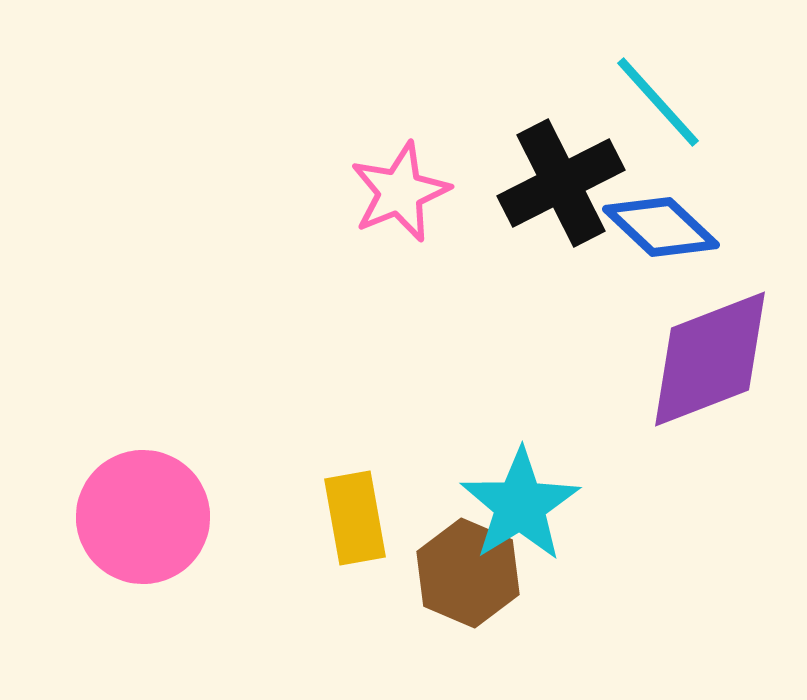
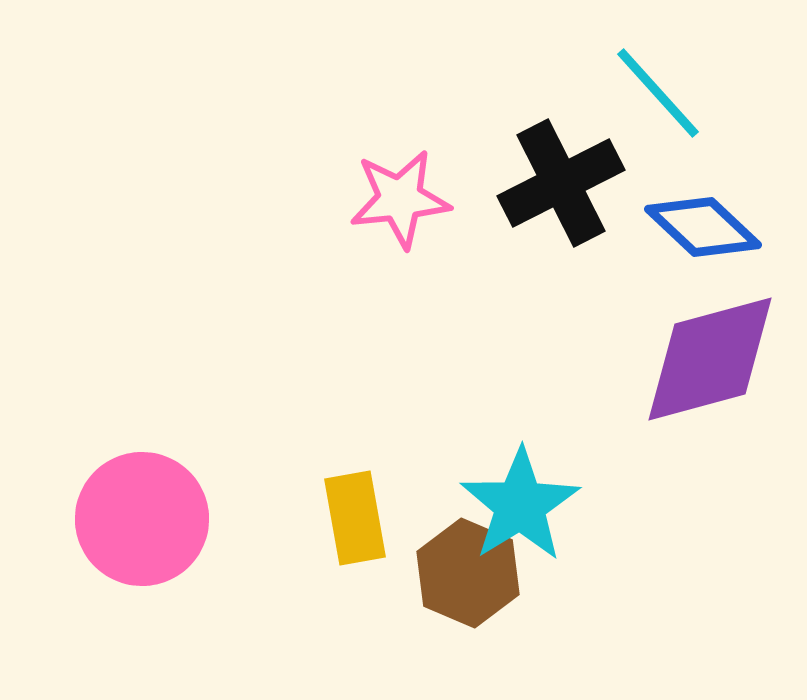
cyan line: moved 9 px up
pink star: moved 7 px down; rotated 16 degrees clockwise
blue diamond: moved 42 px right
purple diamond: rotated 6 degrees clockwise
pink circle: moved 1 px left, 2 px down
